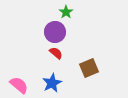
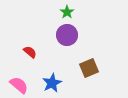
green star: moved 1 px right
purple circle: moved 12 px right, 3 px down
red semicircle: moved 26 px left, 1 px up
